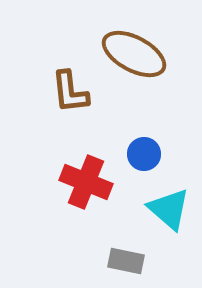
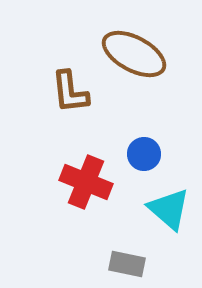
gray rectangle: moved 1 px right, 3 px down
